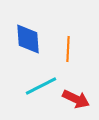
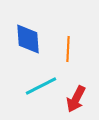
red arrow: rotated 92 degrees clockwise
